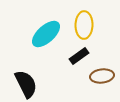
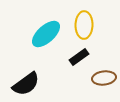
black rectangle: moved 1 px down
brown ellipse: moved 2 px right, 2 px down
black semicircle: rotated 80 degrees clockwise
